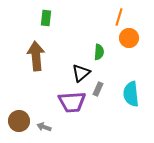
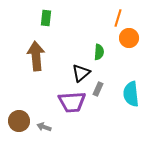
orange line: moved 1 px left, 1 px down
